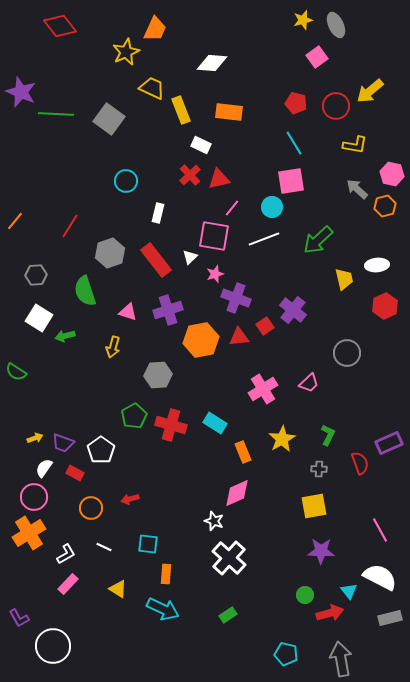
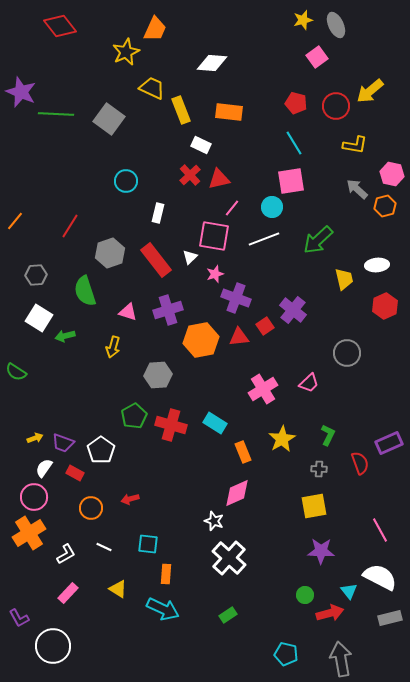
pink rectangle at (68, 584): moved 9 px down
